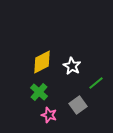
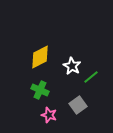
yellow diamond: moved 2 px left, 5 px up
green line: moved 5 px left, 6 px up
green cross: moved 1 px right, 2 px up; rotated 18 degrees counterclockwise
